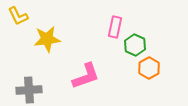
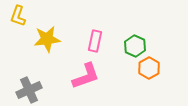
yellow L-shape: rotated 45 degrees clockwise
pink rectangle: moved 20 px left, 14 px down
green hexagon: moved 1 px down
gray cross: rotated 20 degrees counterclockwise
